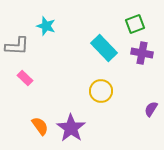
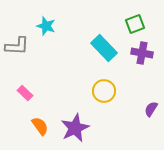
pink rectangle: moved 15 px down
yellow circle: moved 3 px right
purple star: moved 4 px right; rotated 12 degrees clockwise
